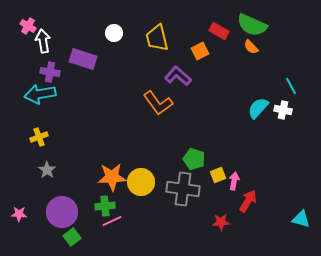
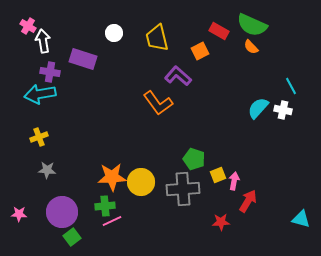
gray star: rotated 30 degrees counterclockwise
gray cross: rotated 12 degrees counterclockwise
